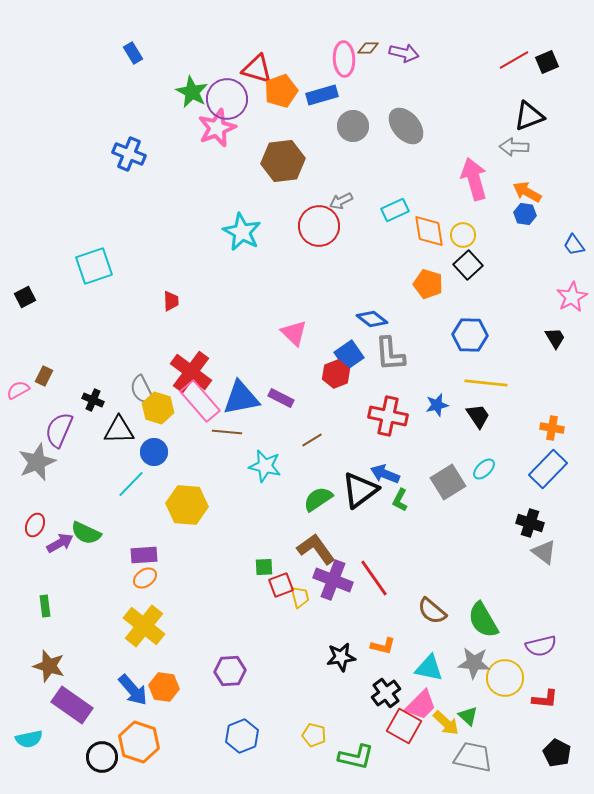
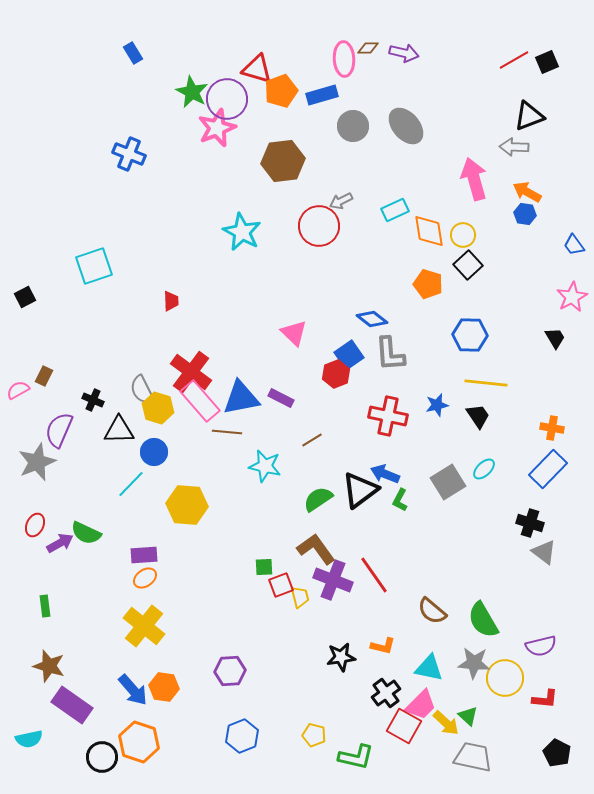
red line at (374, 578): moved 3 px up
